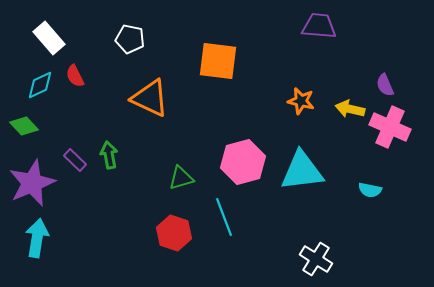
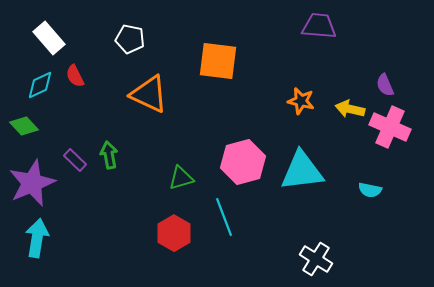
orange triangle: moved 1 px left, 4 px up
red hexagon: rotated 12 degrees clockwise
